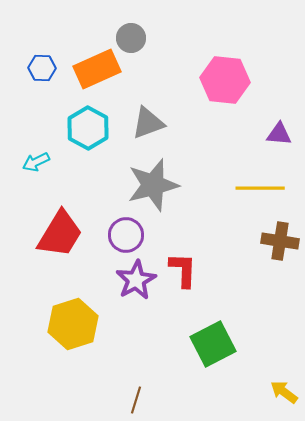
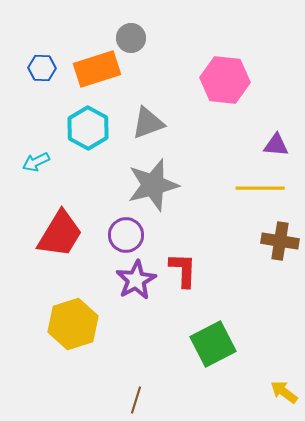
orange rectangle: rotated 6 degrees clockwise
purple triangle: moved 3 px left, 11 px down
